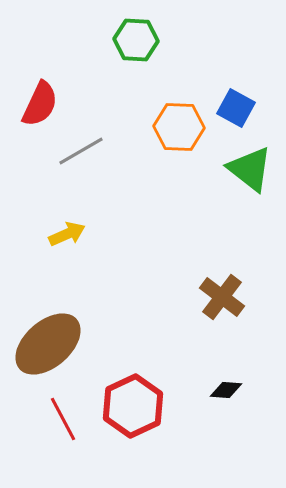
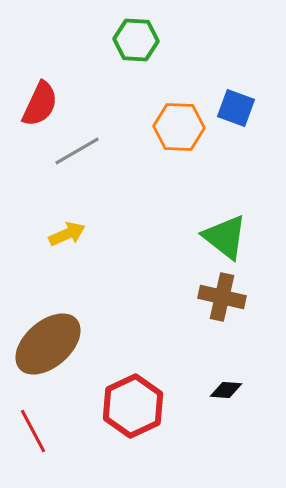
blue square: rotated 9 degrees counterclockwise
gray line: moved 4 px left
green triangle: moved 25 px left, 68 px down
brown cross: rotated 24 degrees counterclockwise
red line: moved 30 px left, 12 px down
